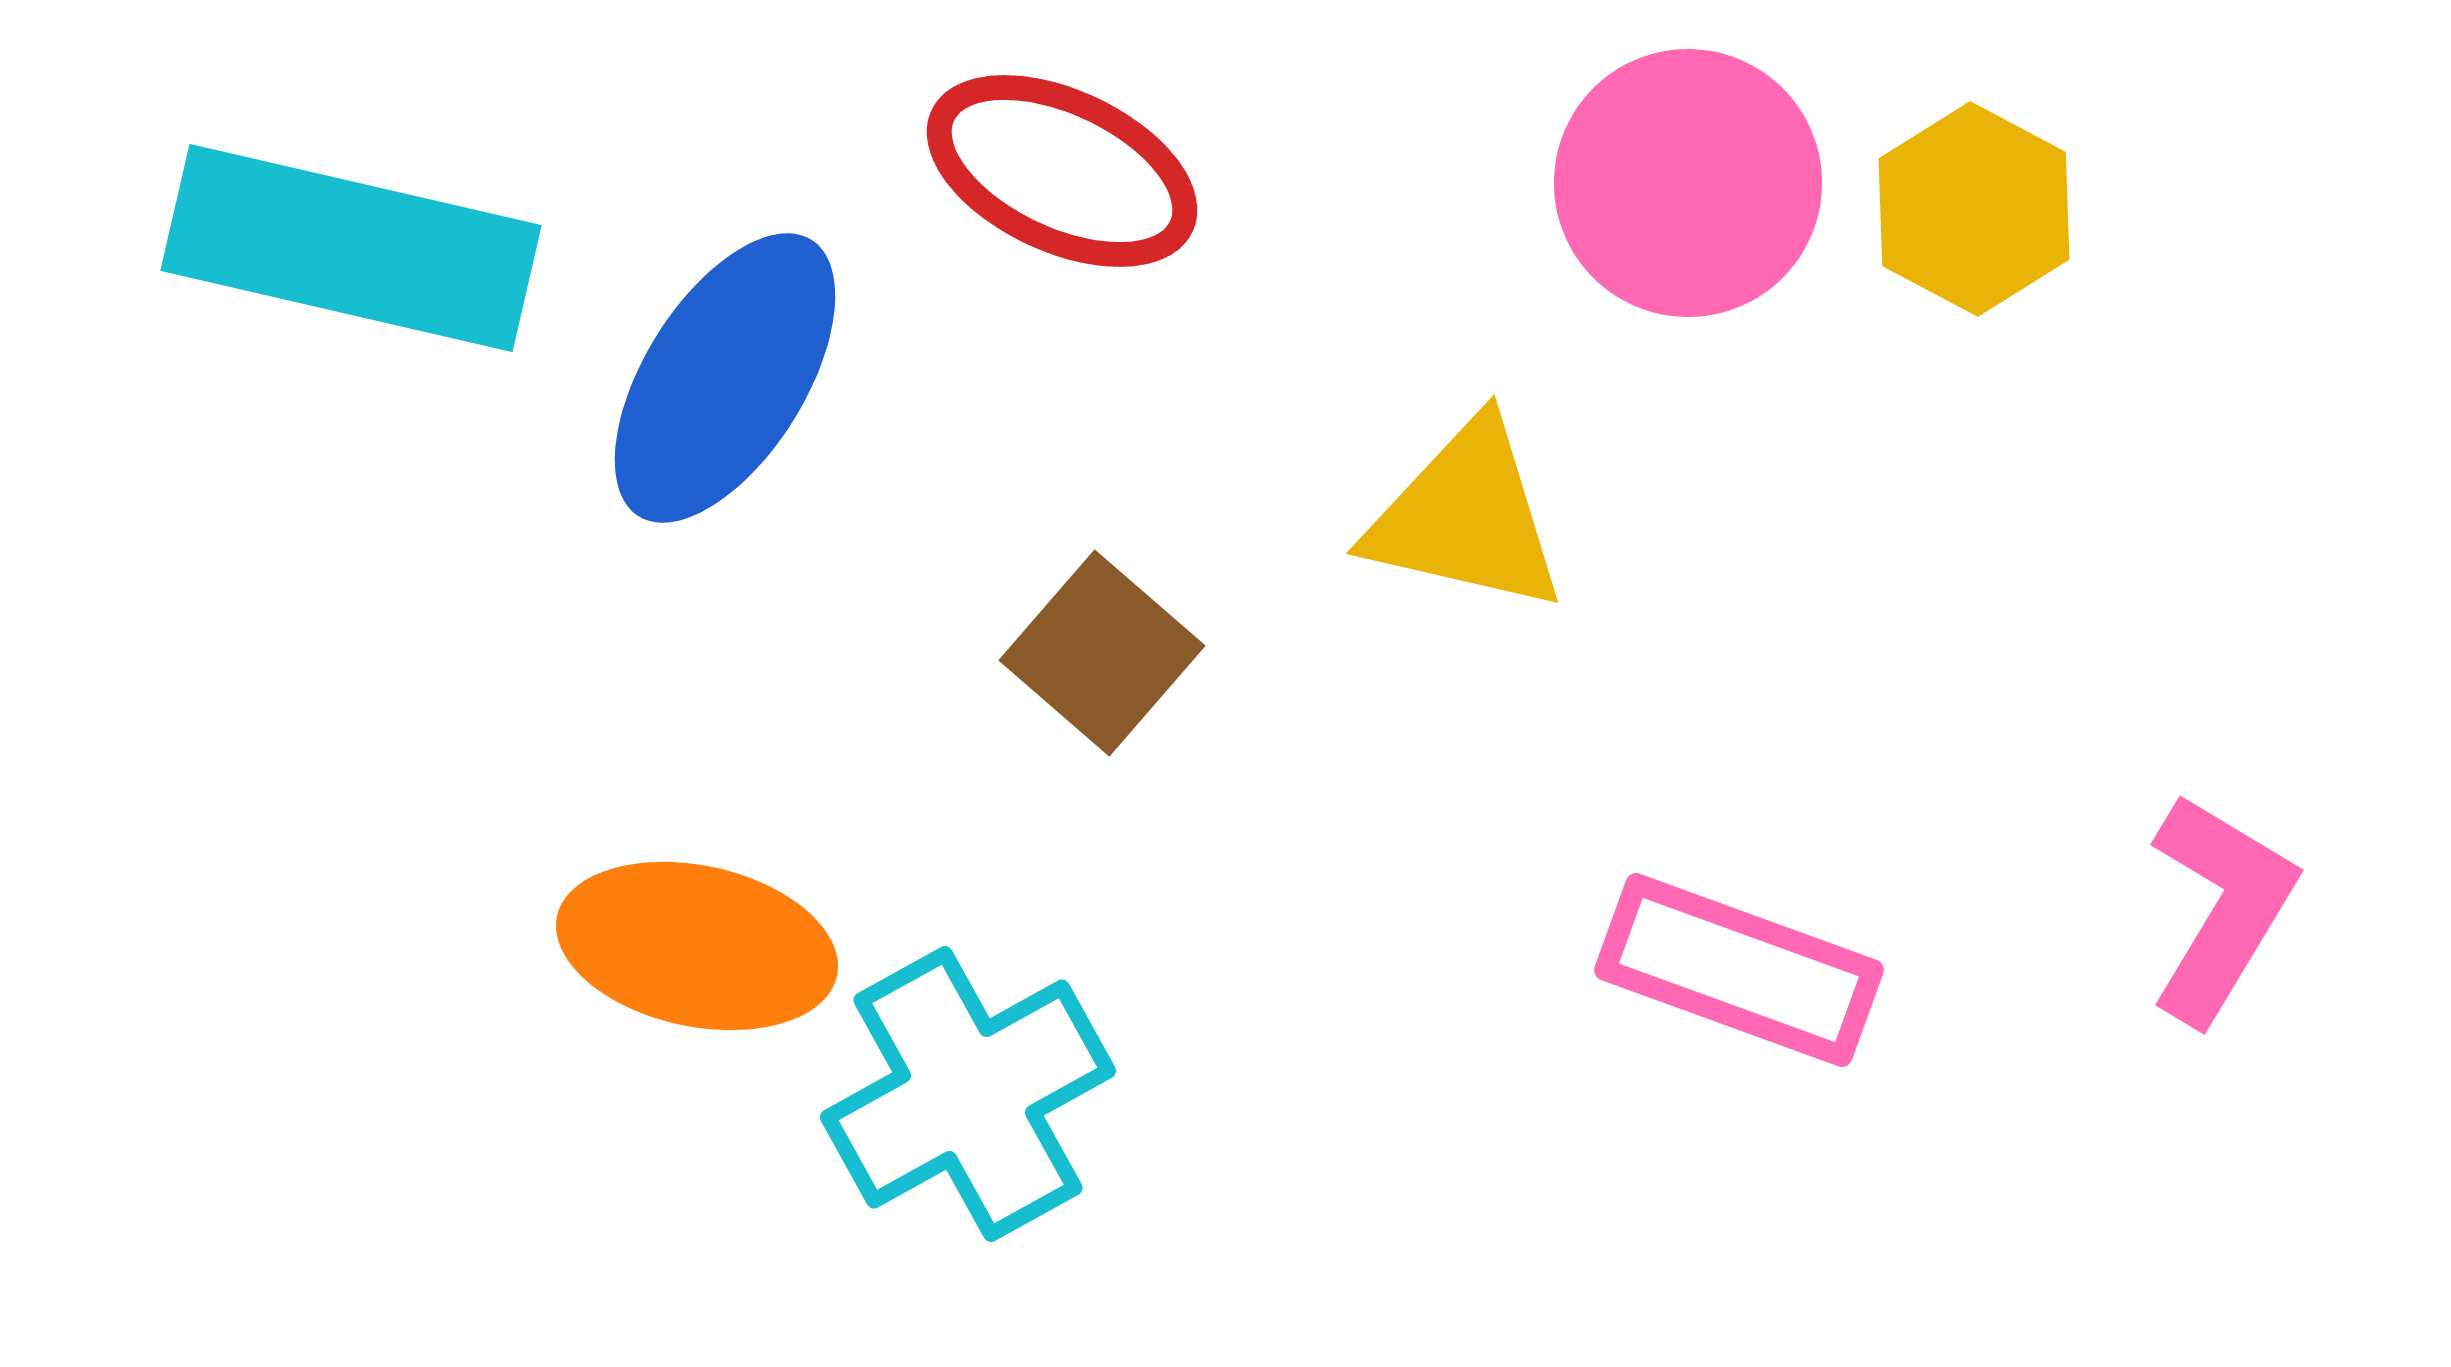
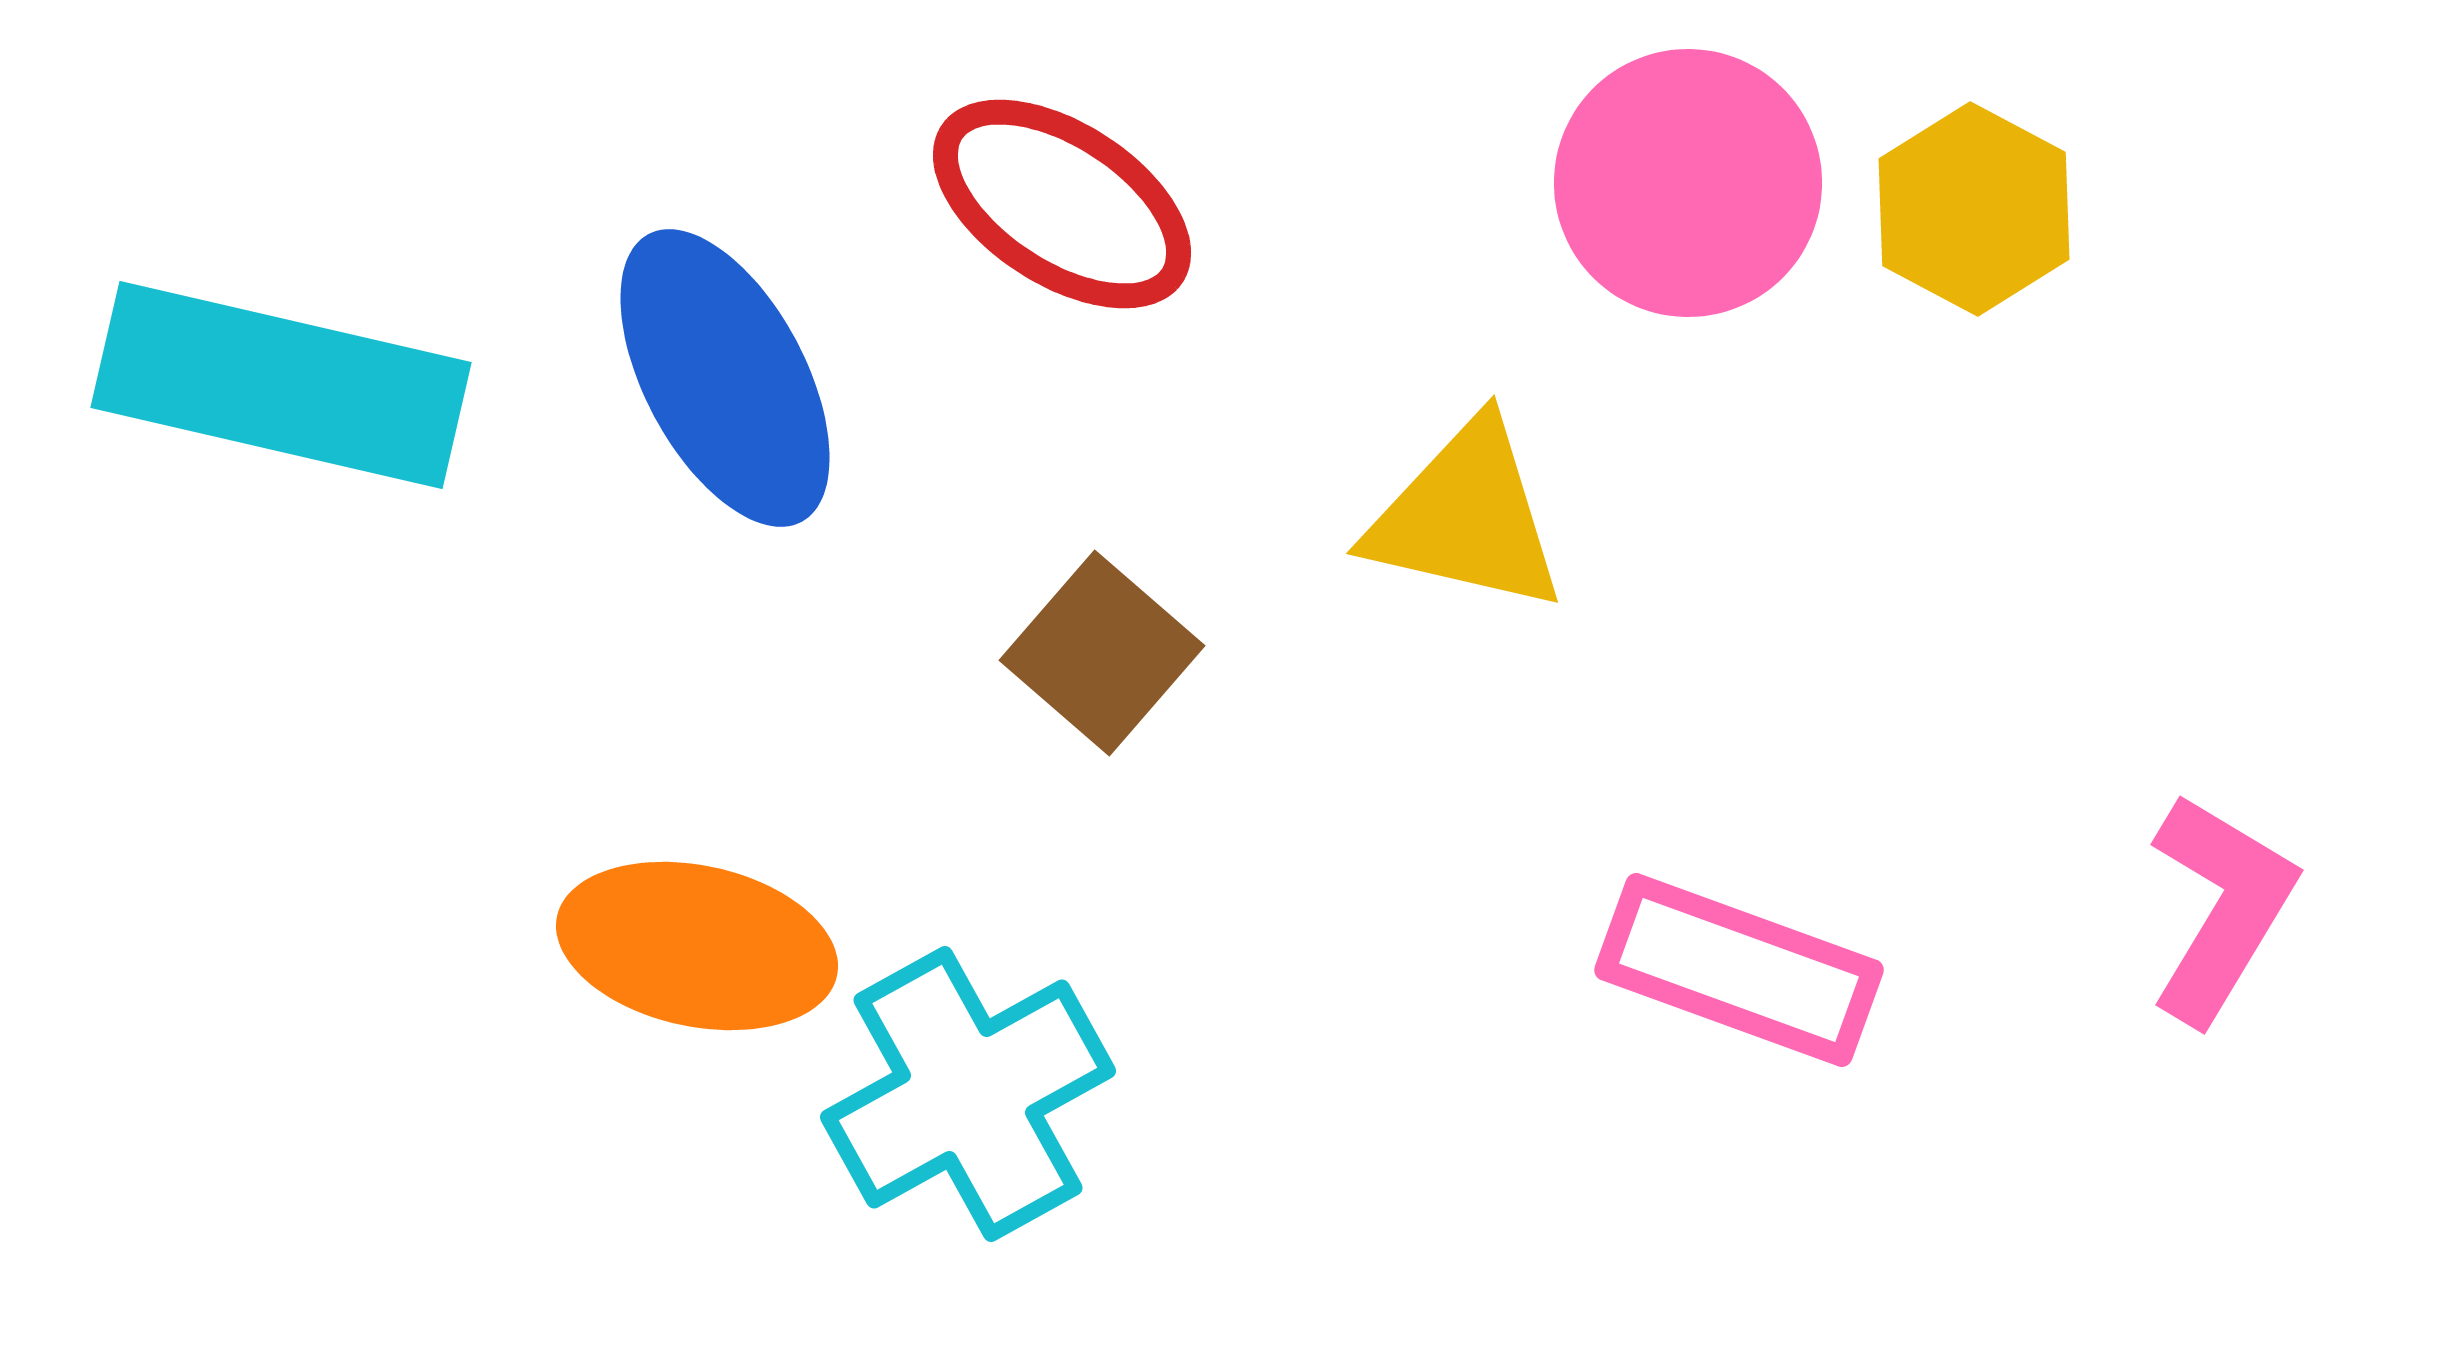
red ellipse: moved 33 px down; rotated 8 degrees clockwise
cyan rectangle: moved 70 px left, 137 px down
blue ellipse: rotated 60 degrees counterclockwise
